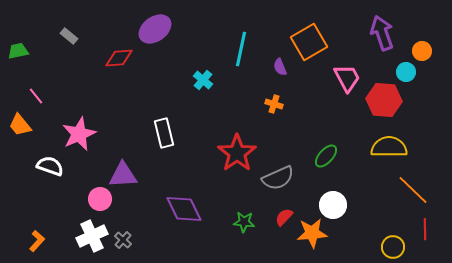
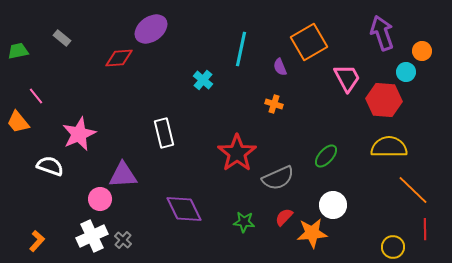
purple ellipse: moved 4 px left
gray rectangle: moved 7 px left, 2 px down
orange trapezoid: moved 2 px left, 3 px up
